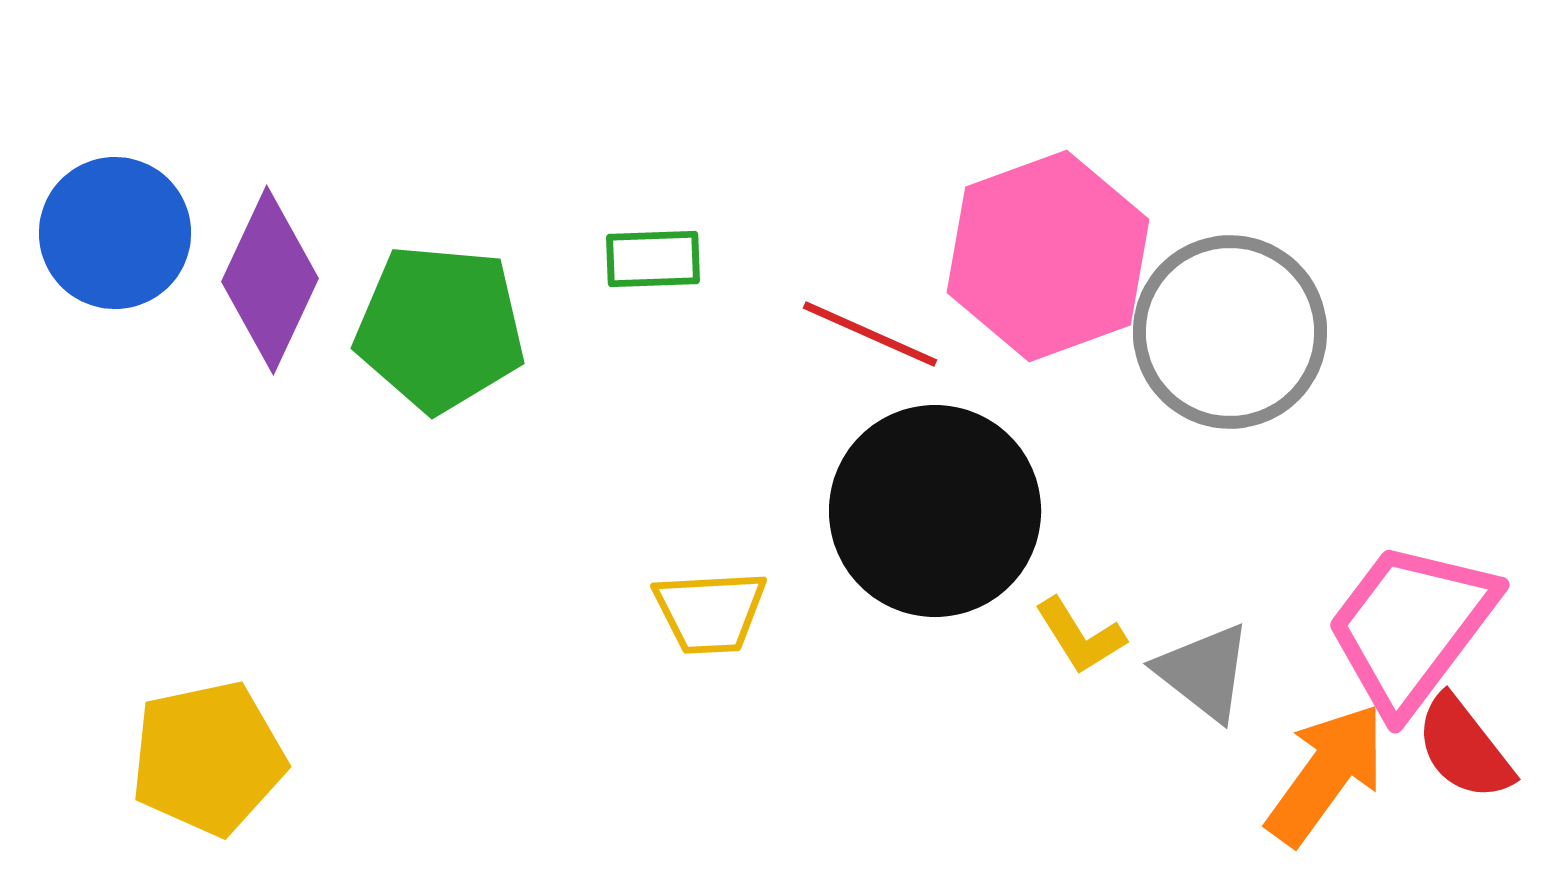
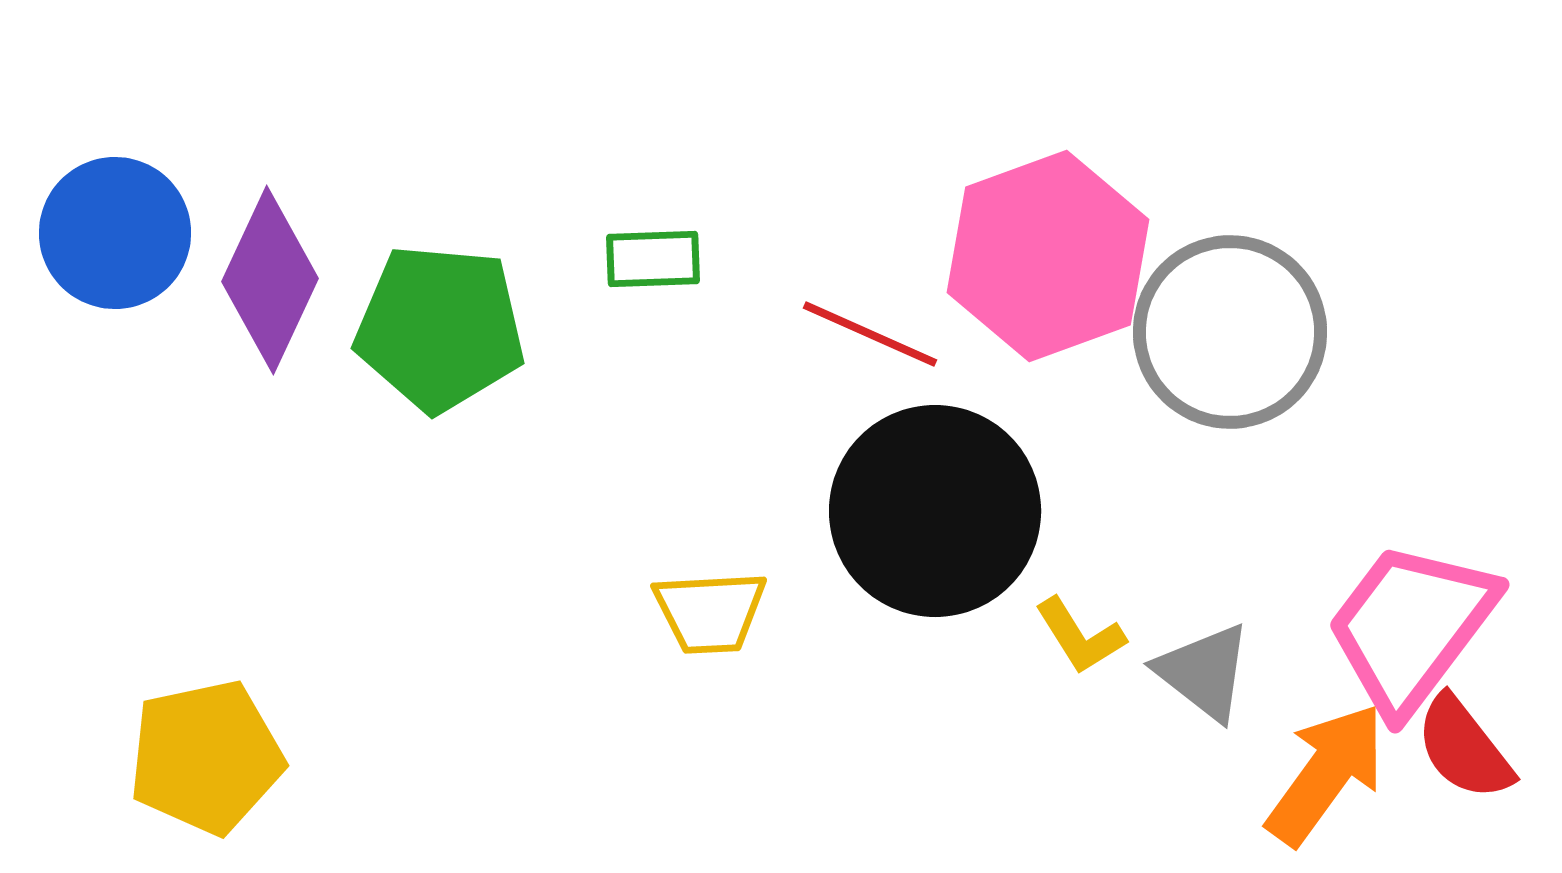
yellow pentagon: moved 2 px left, 1 px up
